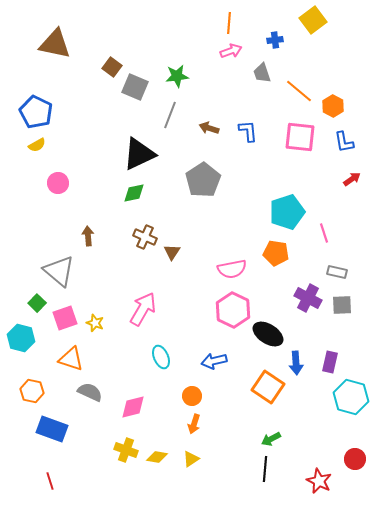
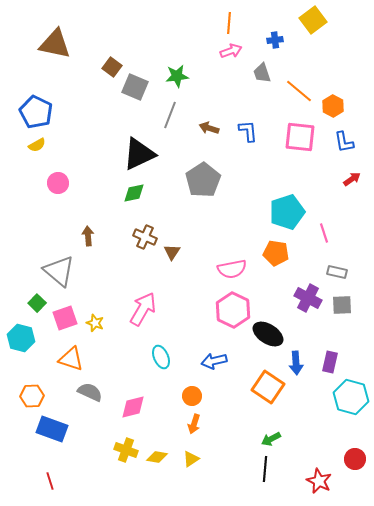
orange hexagon at (32, 391): moved 5 px down; rotated 15 degrees counterclockwise
